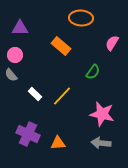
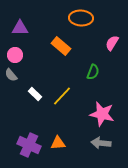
green semicircle: rotated 14 degrees counterclockwise
purple cross: moved 1 px right, 11 px down
